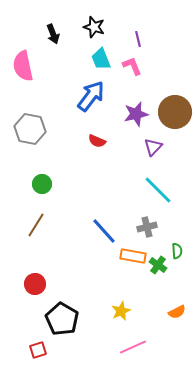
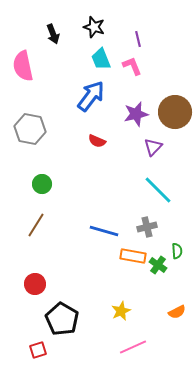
blue line: rotated 32 degrees counterclockwise
